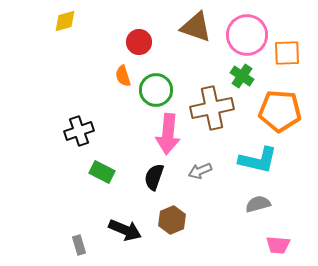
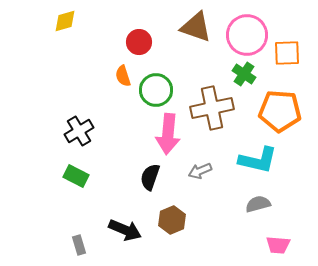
green cross: moved 2 px right, 2 px up
black cross: rotated 12 degrees counterclockwise
green rectangle: moved 26 px left, 4 px down
black semicircle: moved 4 px left
